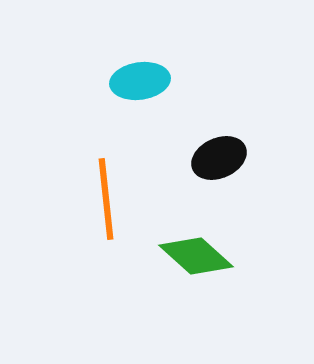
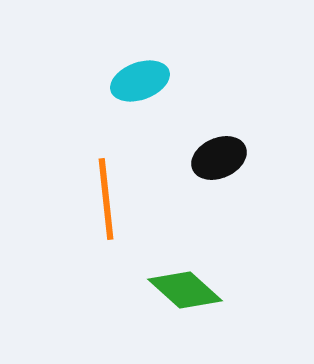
cyan ellipse: rotated 12 degrees counterclockwise
green diamond: moved 11 px left, 34 px down
